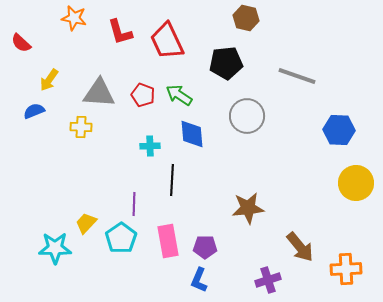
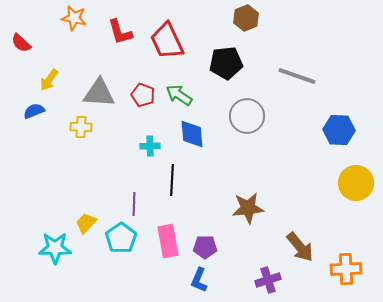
brown hexagon: rotated 25 degrees clockwise
